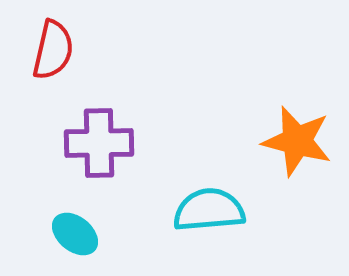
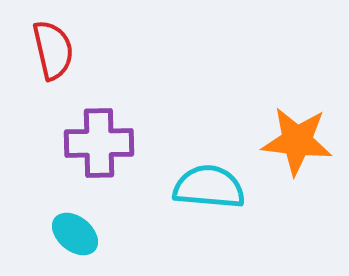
red semicircle: rotated 26 degrees counterclockwise
orange star: rotated 8 degrees counterclockwise
cyan semicircle: moved 23 px up; rotated 10 degrees clockwise
